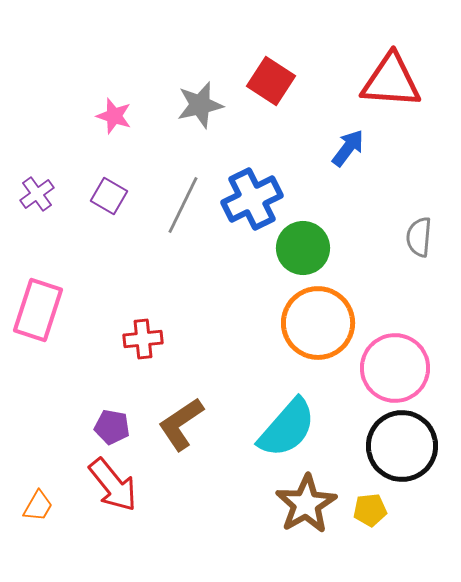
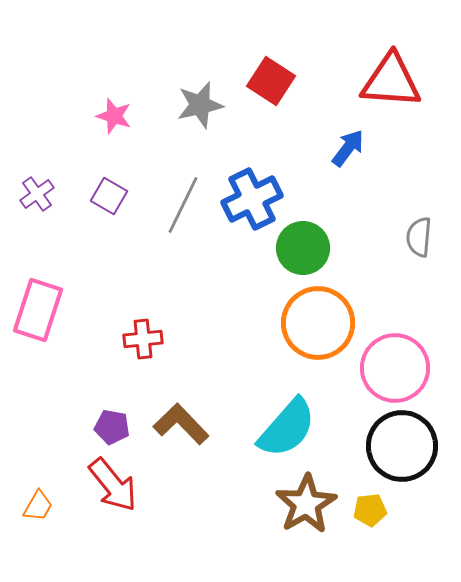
brown L-shape: rotated 80 degrees clockwise
